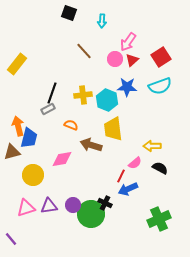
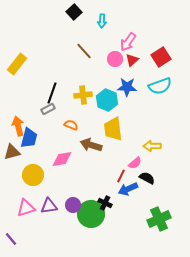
black square: moved 5 px right, 1 px up; rotated 28 degrees clockwise
black semicircle: moved 13 px left, 10 px down
